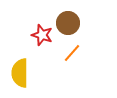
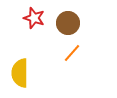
red star: moved 8 px left, 17 px up
